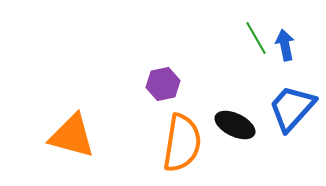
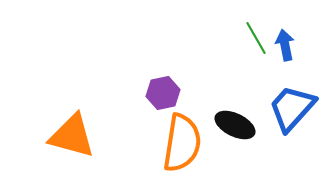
purple hexagon: moved 9 px down
